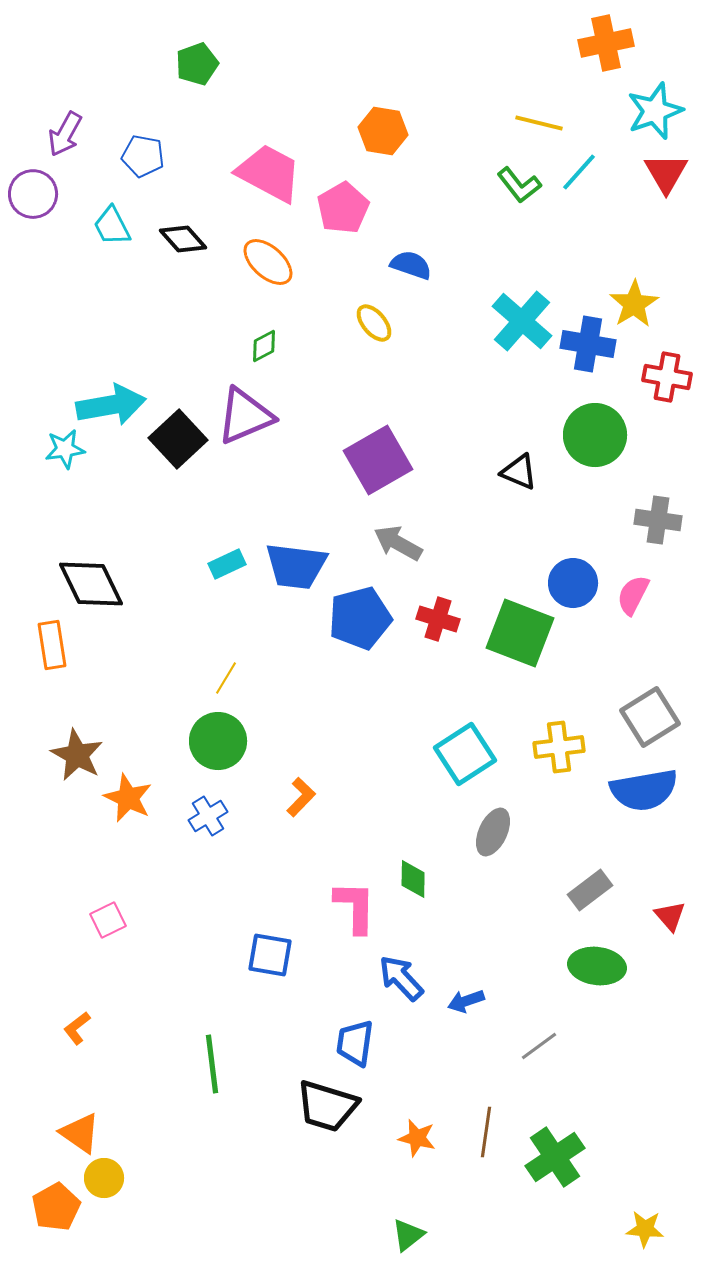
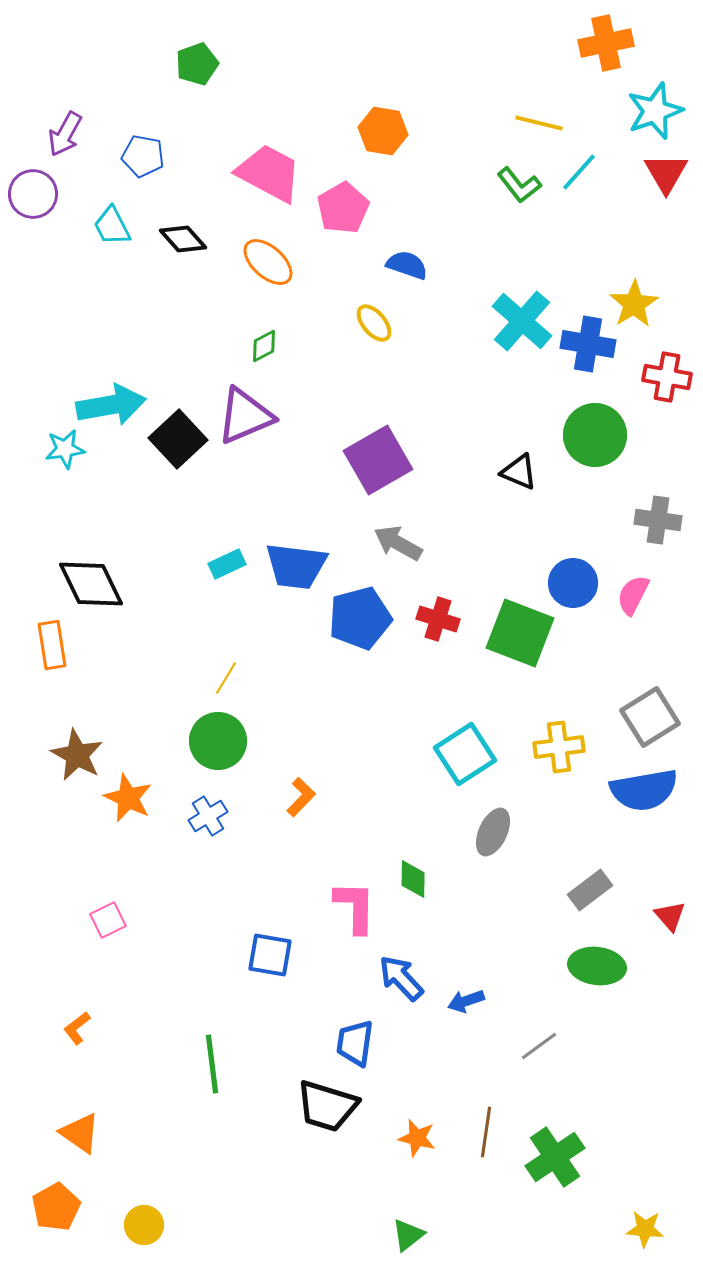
blue semicircle at (411, 265): moved 4 px left
yellow circle at (104, 1178): moved 40 px right, 47 px down
